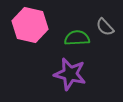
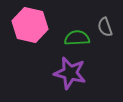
gray semicircle: rotated 24 degrees clockwise
purple star: moved 1 px up
